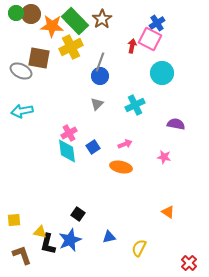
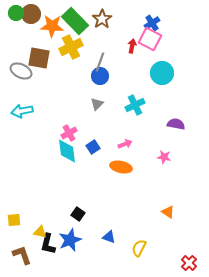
blue cross: moved 5 px left
blue triangle: rotated 32 degrees clockwise
